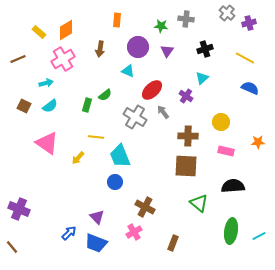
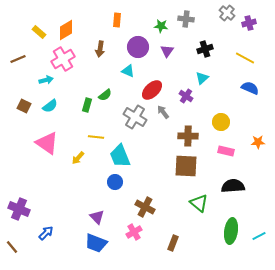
cyan arrow at (46, 83): moved 3 px up
blue arrow at (69, 233): moved 23 px left
